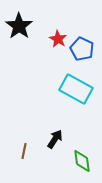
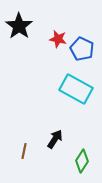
red star: rotated 18 degrees counterclockwise
green diamond: rotated 40 degrees clockwise
